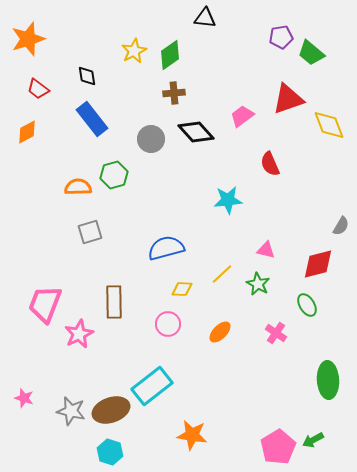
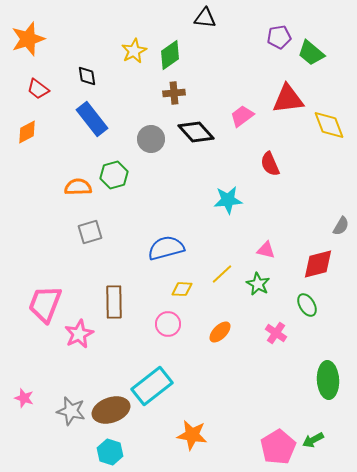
purple pentagon at (281, 37): moved 2 px left
red triangle at (288, 99): rotated 12 degrees clockwise
